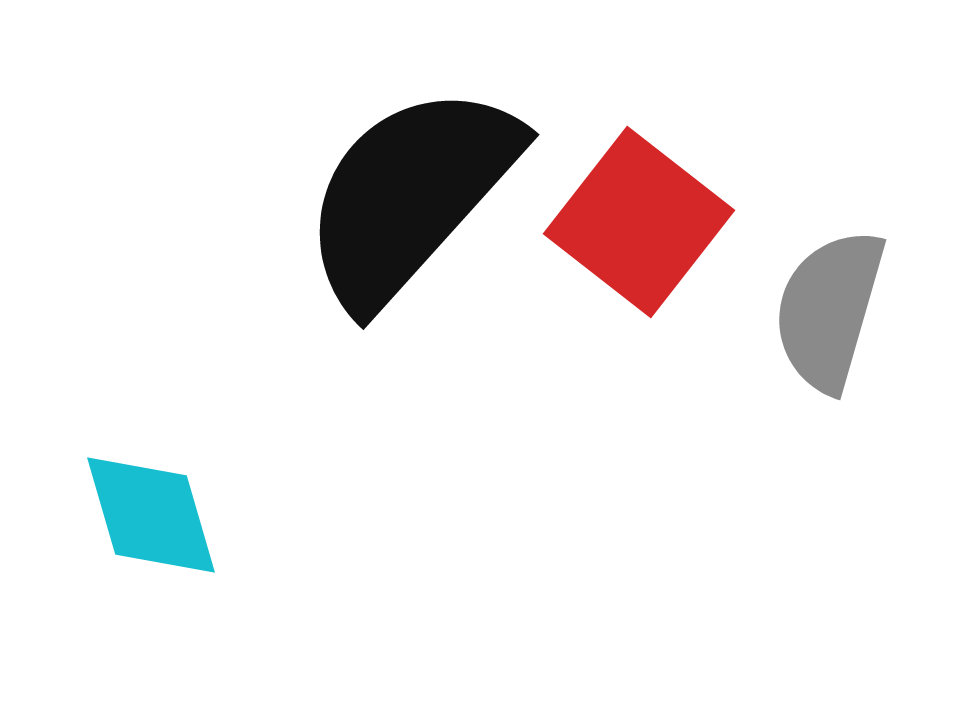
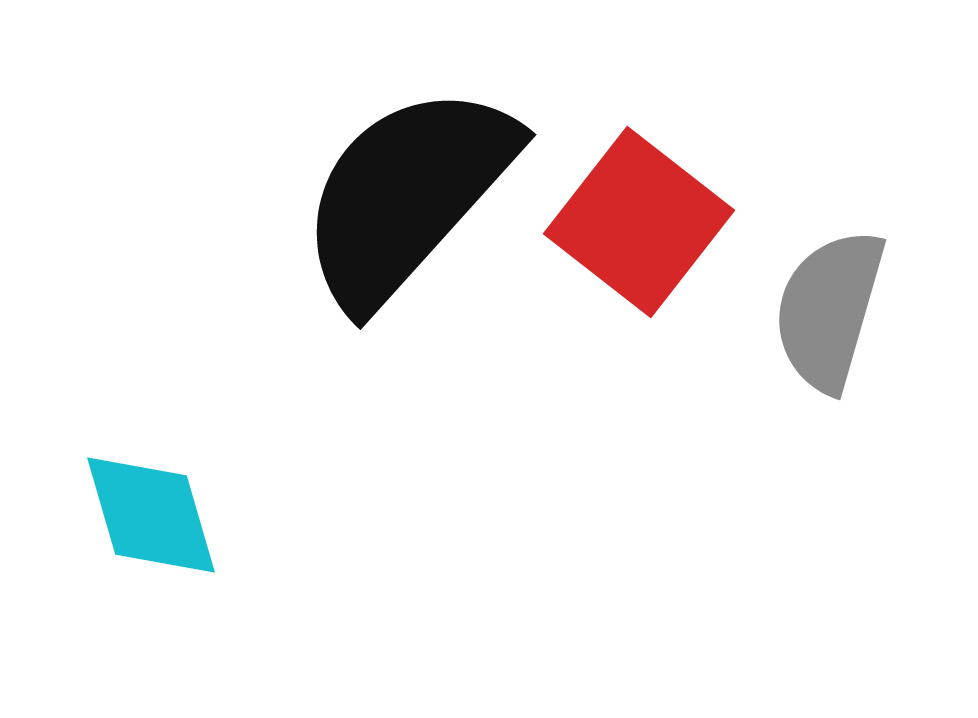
black semicircle: moved 3 px left
